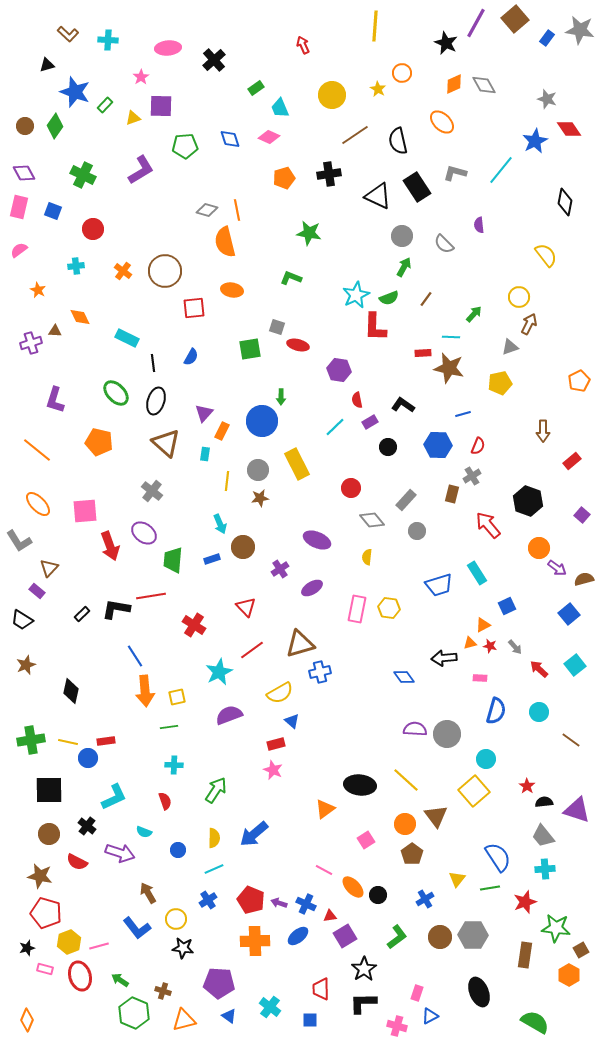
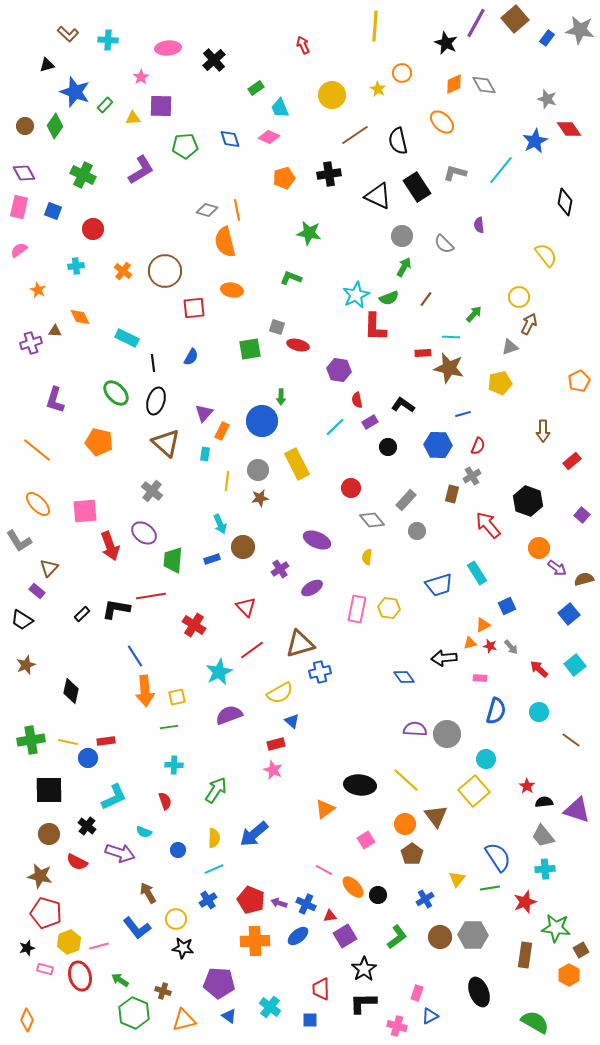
yellow triangle at (133, 118): rotated 14 degrees clockwise
gray arrow at (515, 647): moved 4 px left
